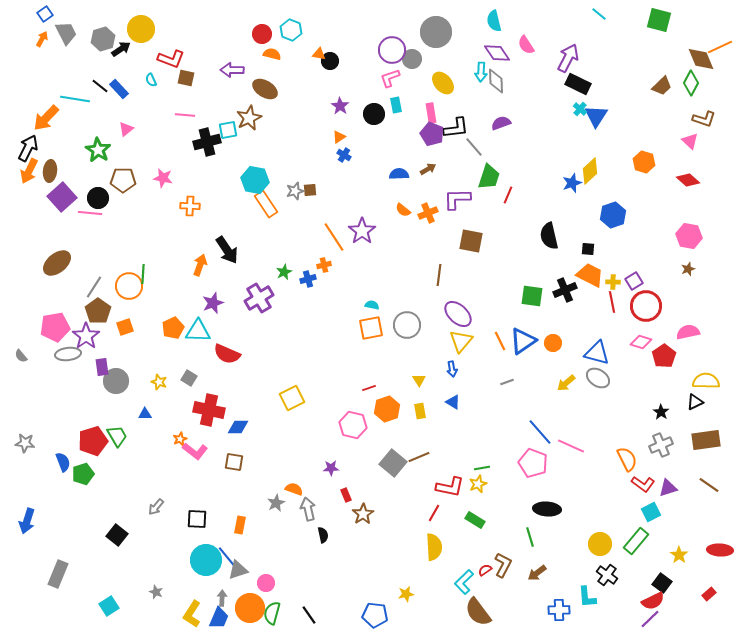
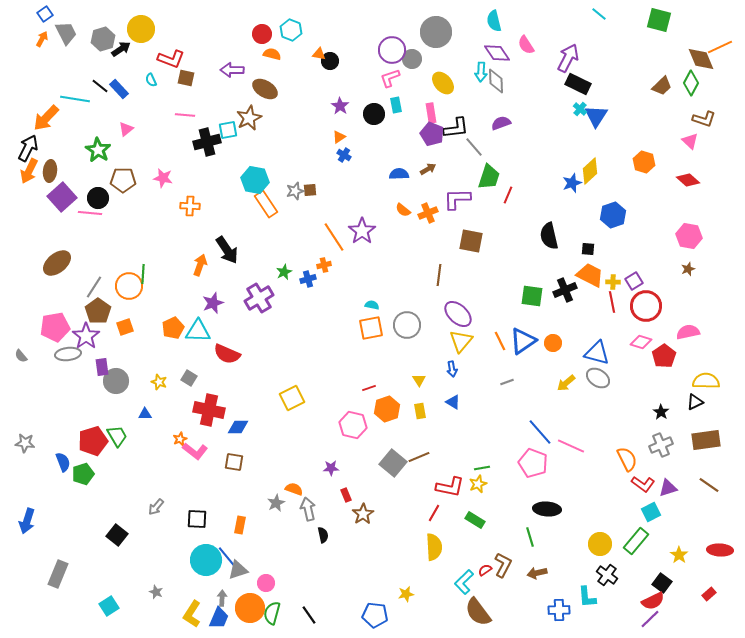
brown arrow at (537, 573): rotated 24 degrees clockwise
